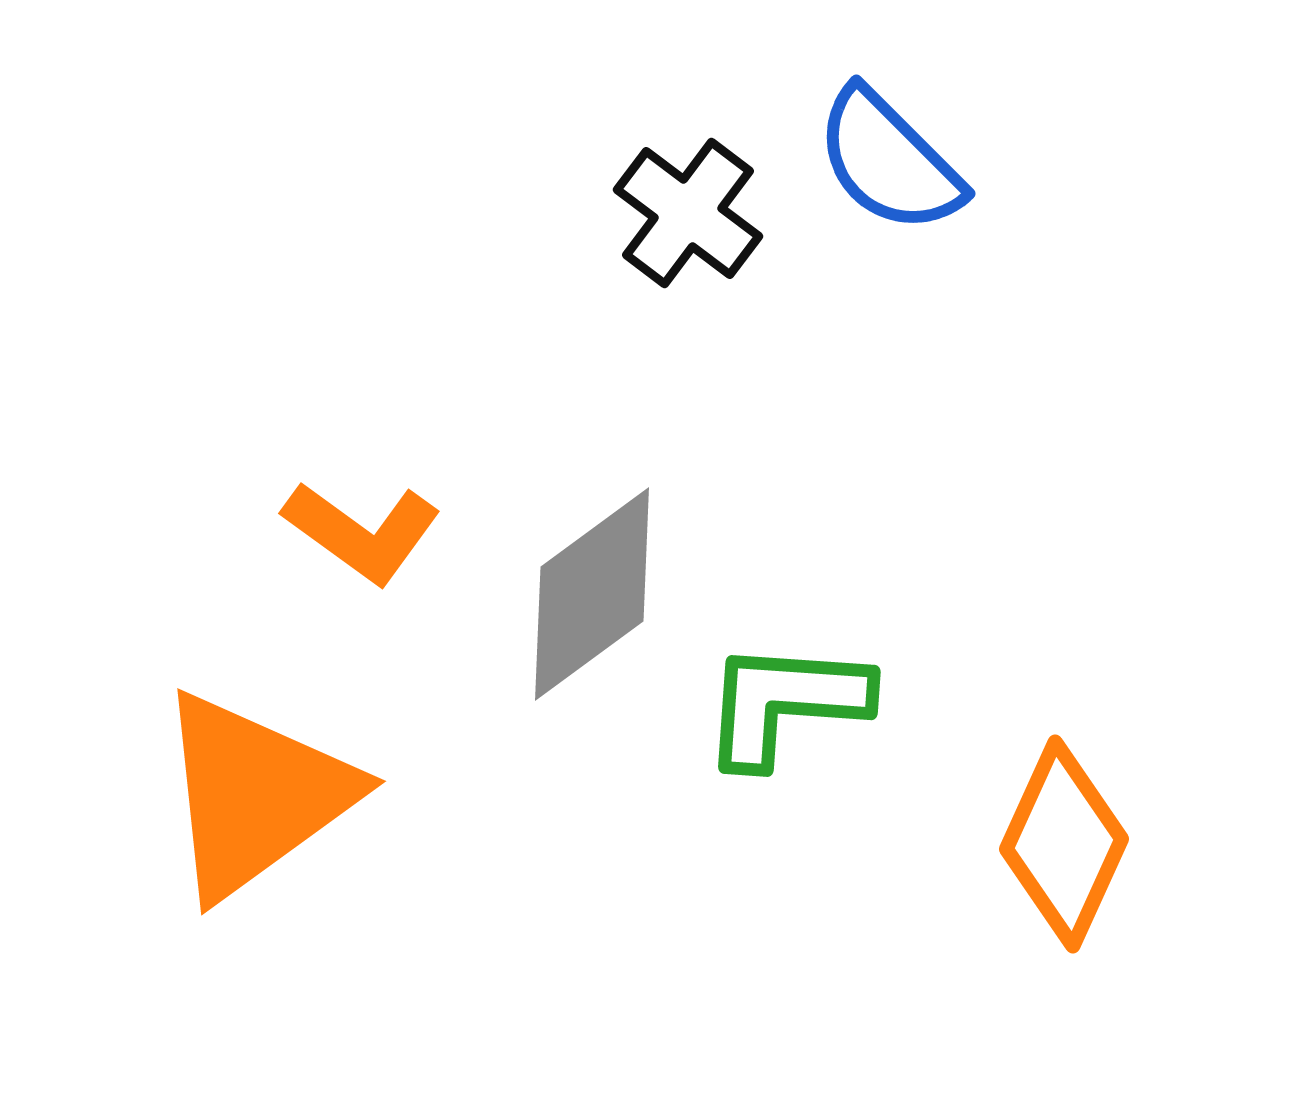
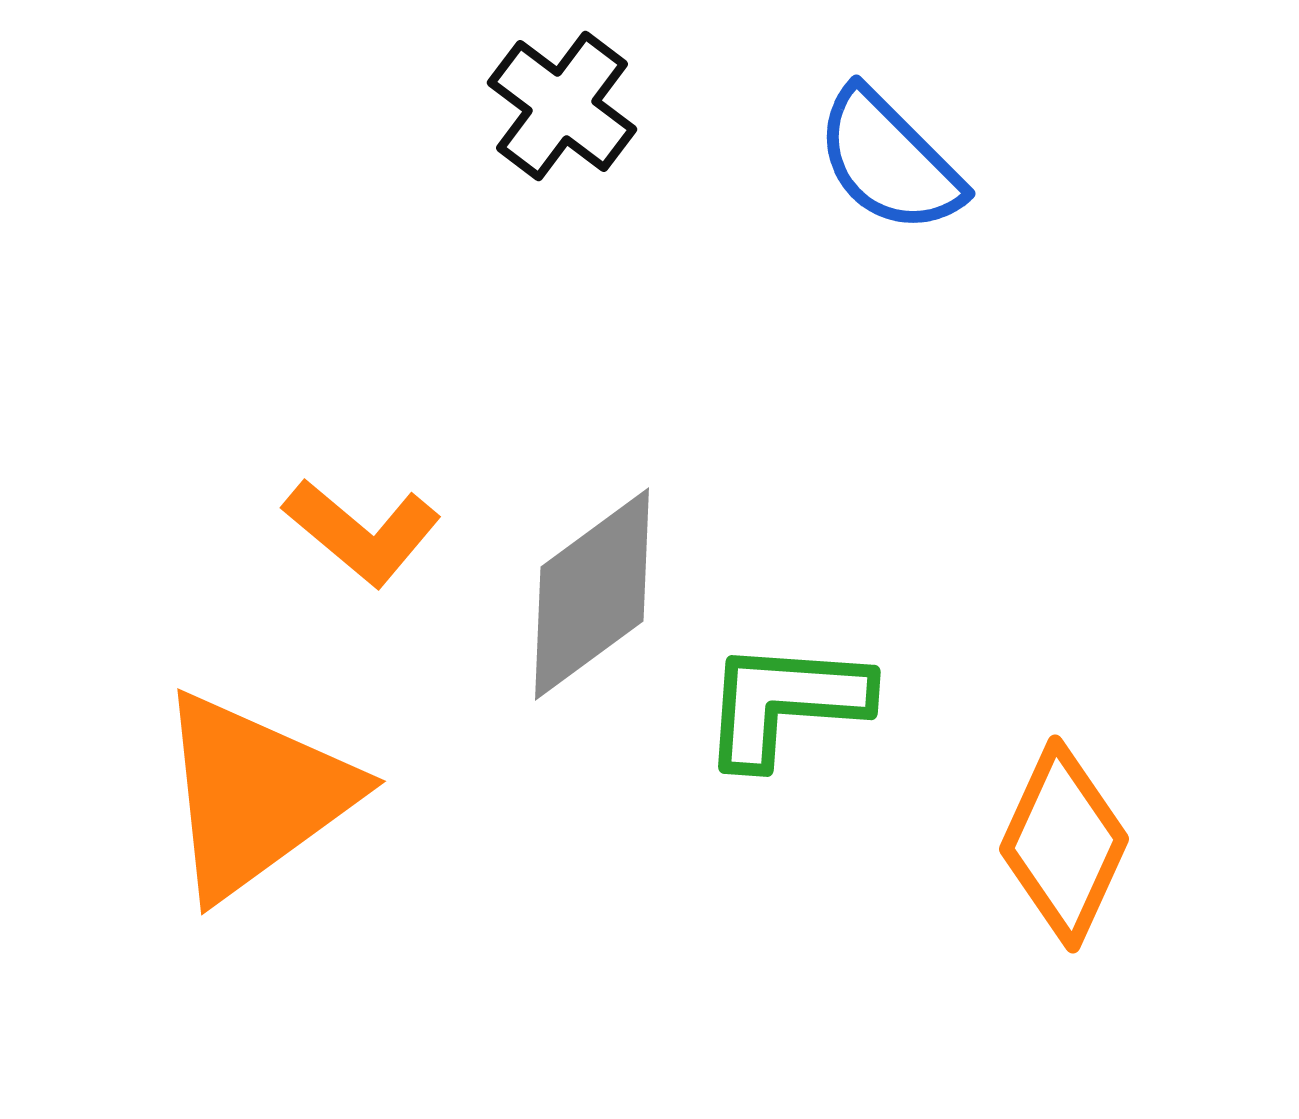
black cross: moved 126 px left, 107 px up
orange L-shape: rotated 4 degrees clockwise
